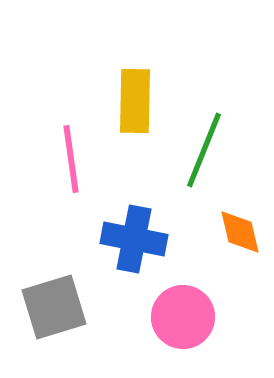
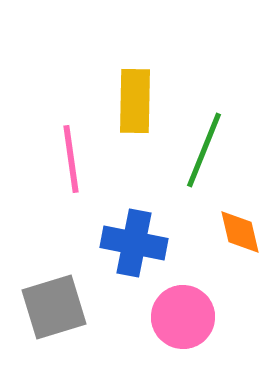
blue cross: moved 4 px down
